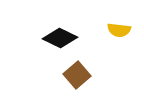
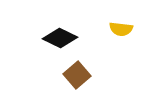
yellow semicircle: moved 2 px right, 1 px up
